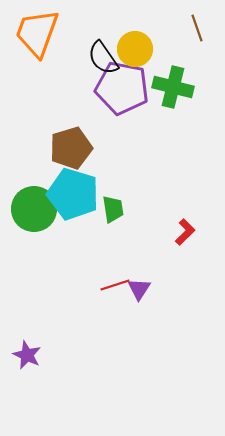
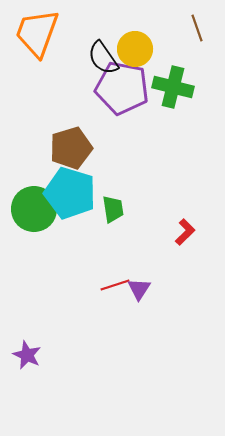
cyan pentagon: moved 3 px left, 1 px up
